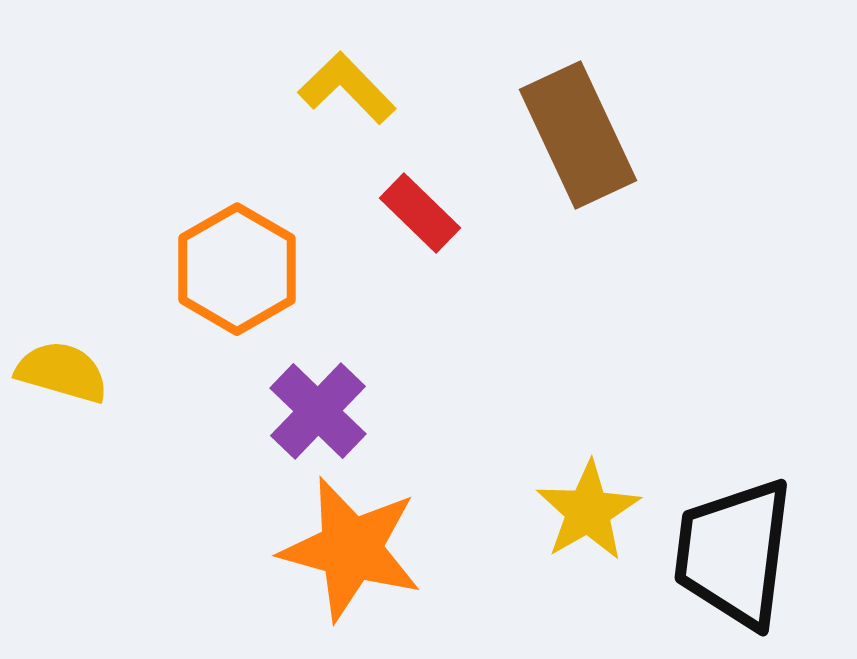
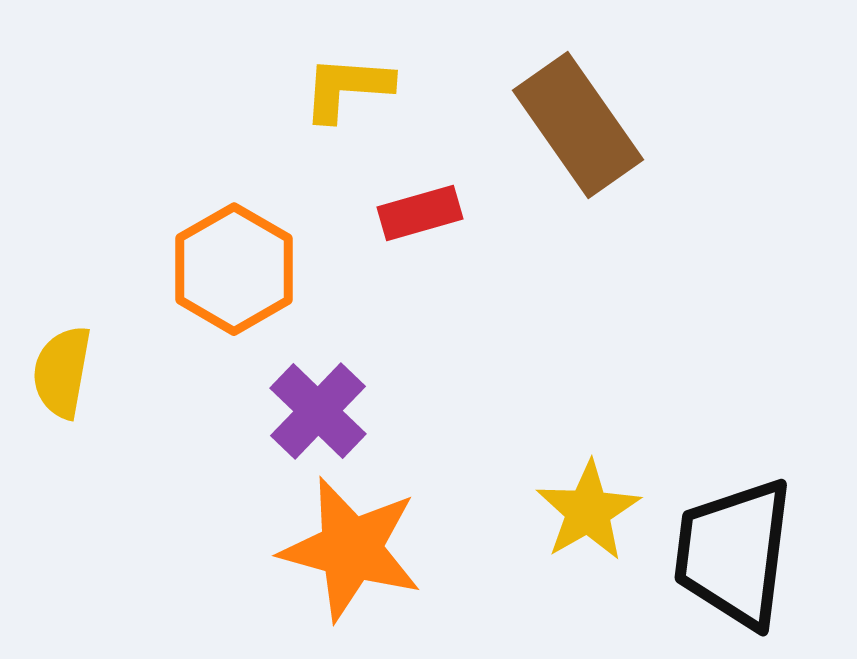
yellow L-shape: rotated 42 degrees counterclockwise
brown rectangle: moved 10 px up; rotated 10 degrees counterclockwise
red rectangle: rotated 60 degrees counterclockwise
orange hexagon: moved 3 px left
yellow semicircle: rotated 96 degrees counterclockwise
